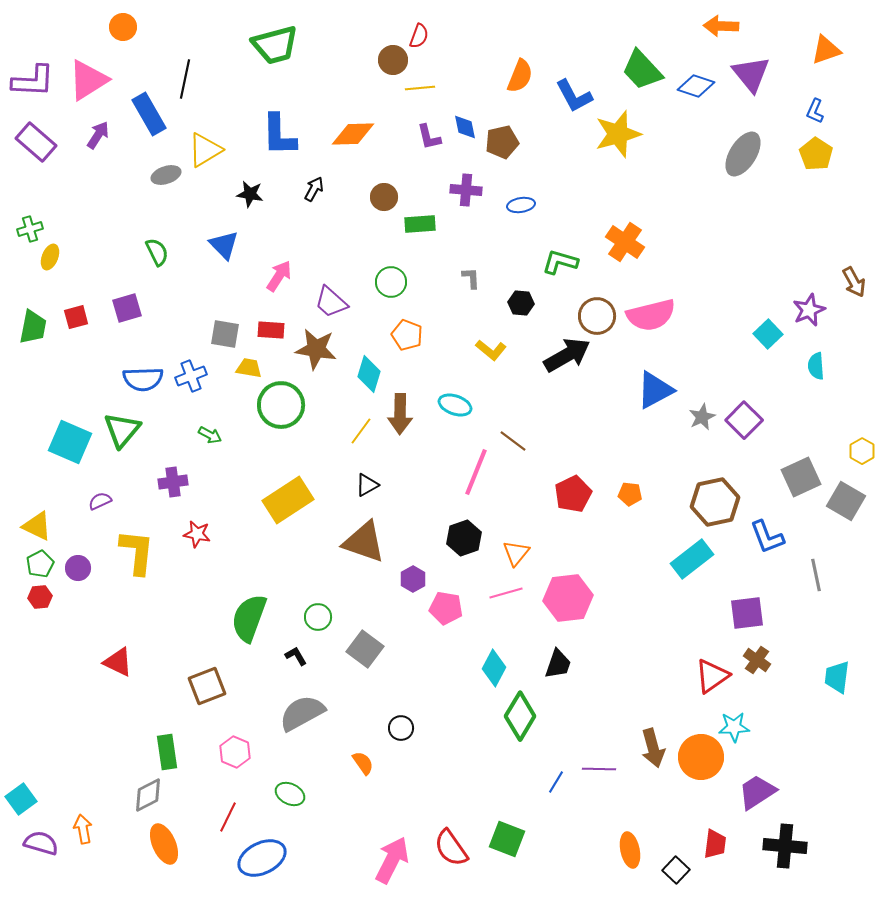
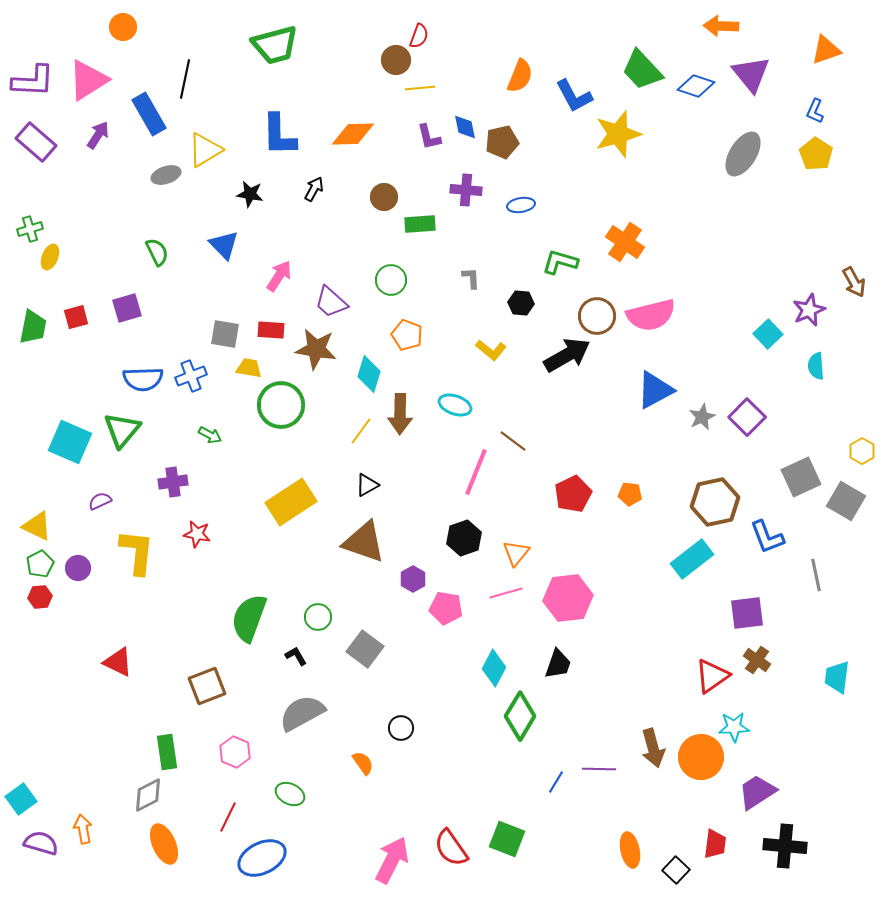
brown circle at (393, 60): moved 3 px right
green circle at (391, 282): moved 2 px up
purple square at (744, 420): moved 3 px right, 3 px up
yellow rectangle at (288, 500): moved 3 px right, 2 px down
